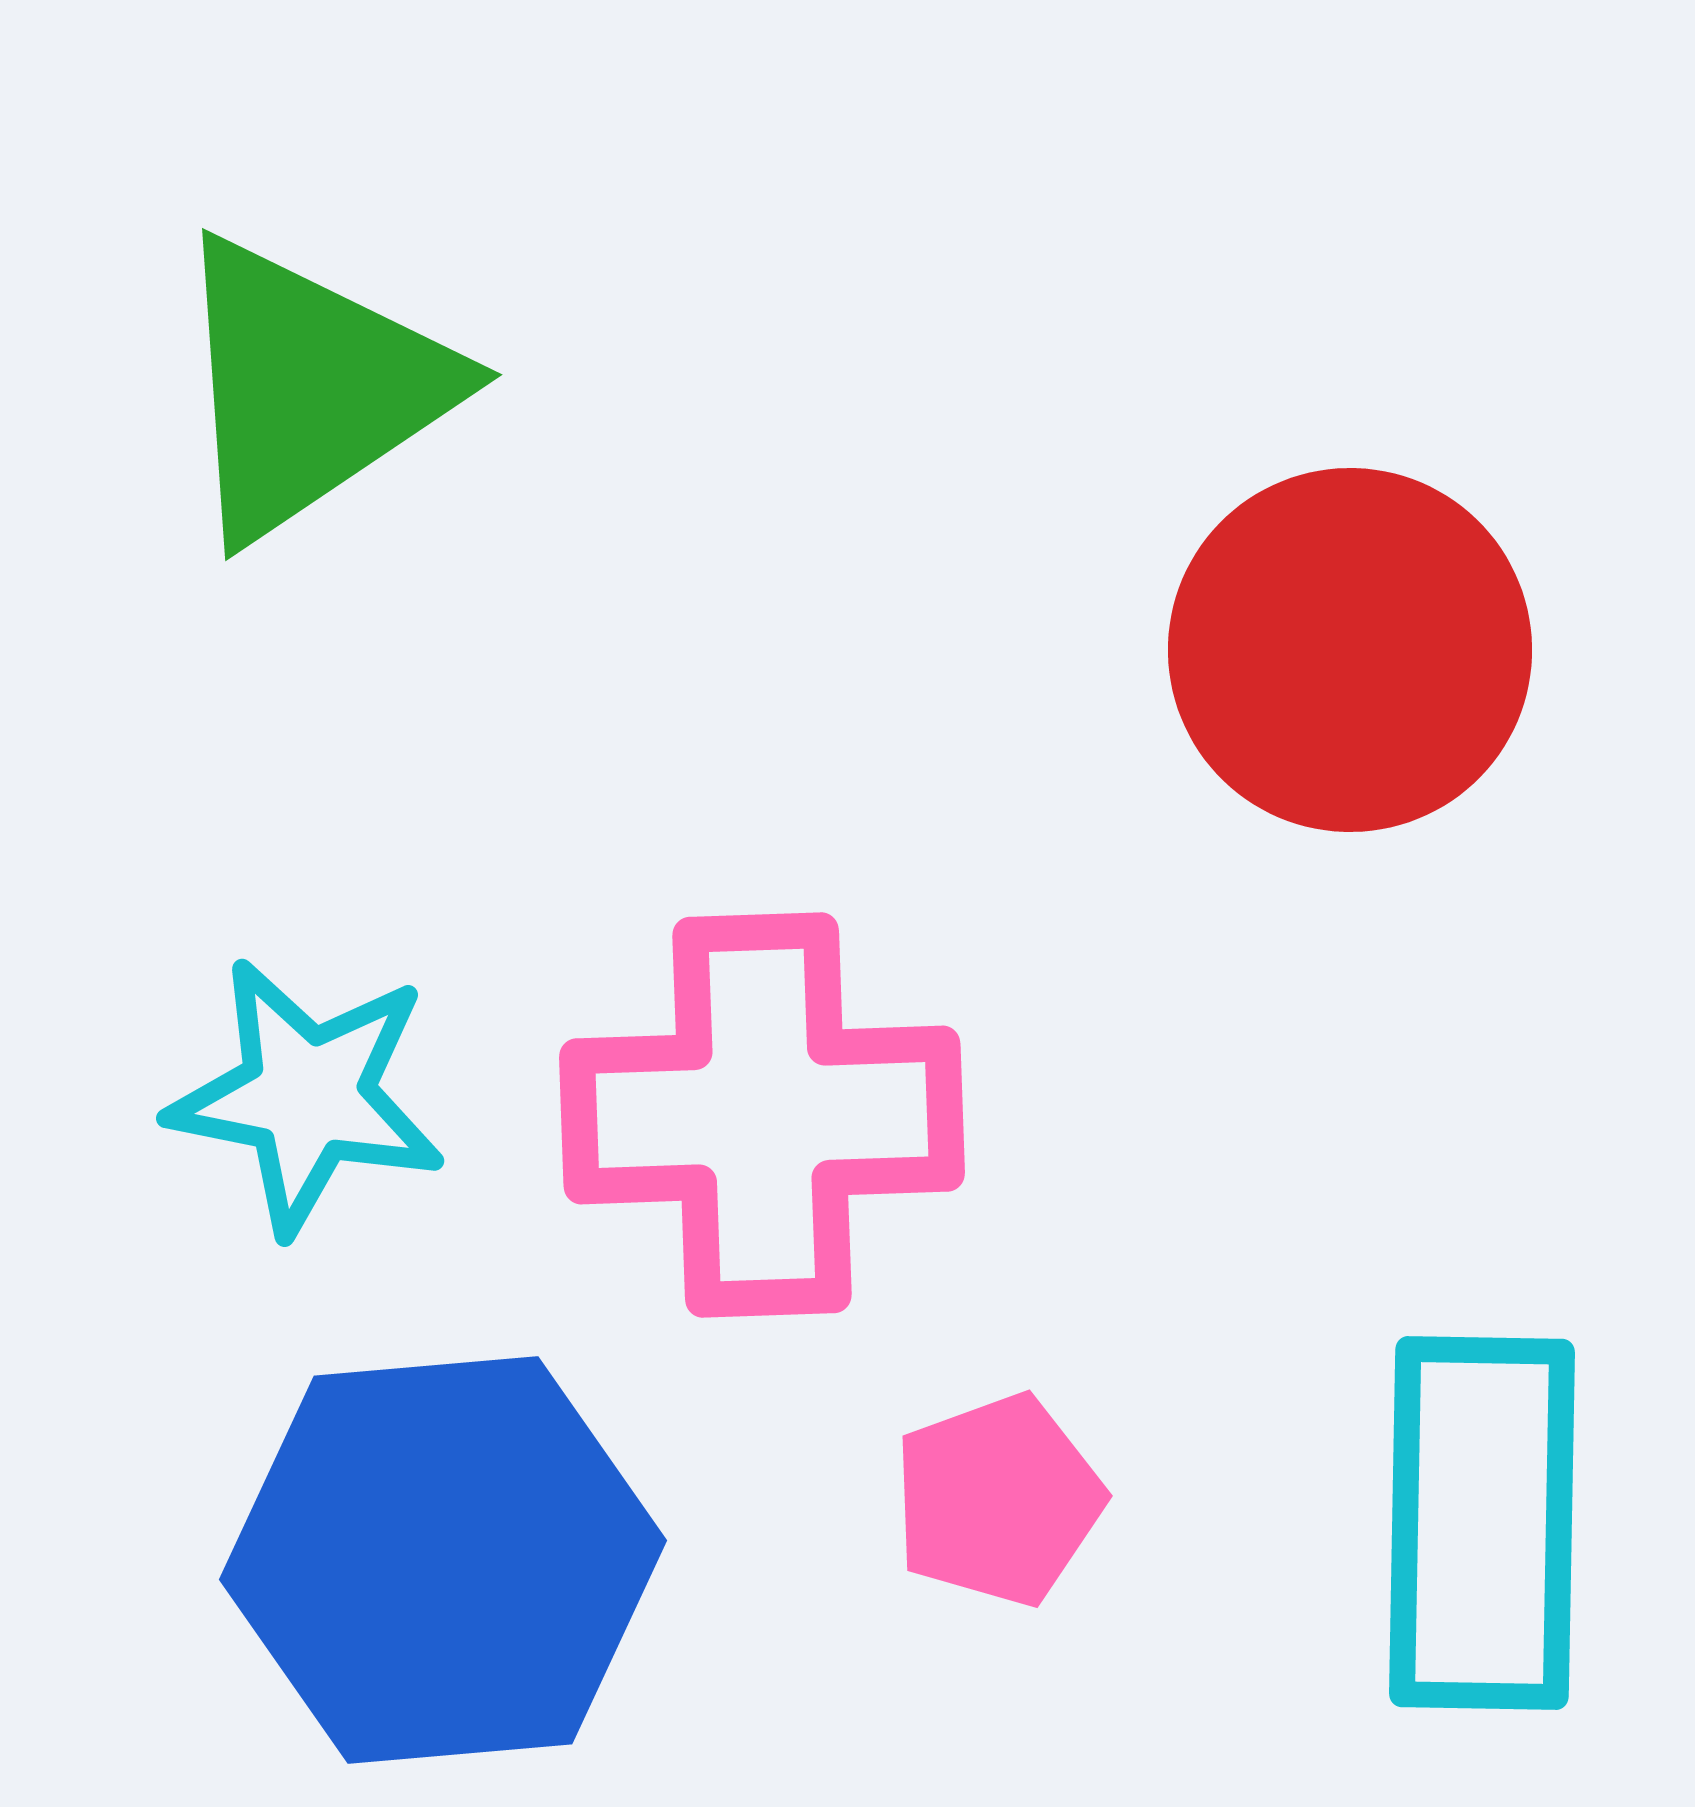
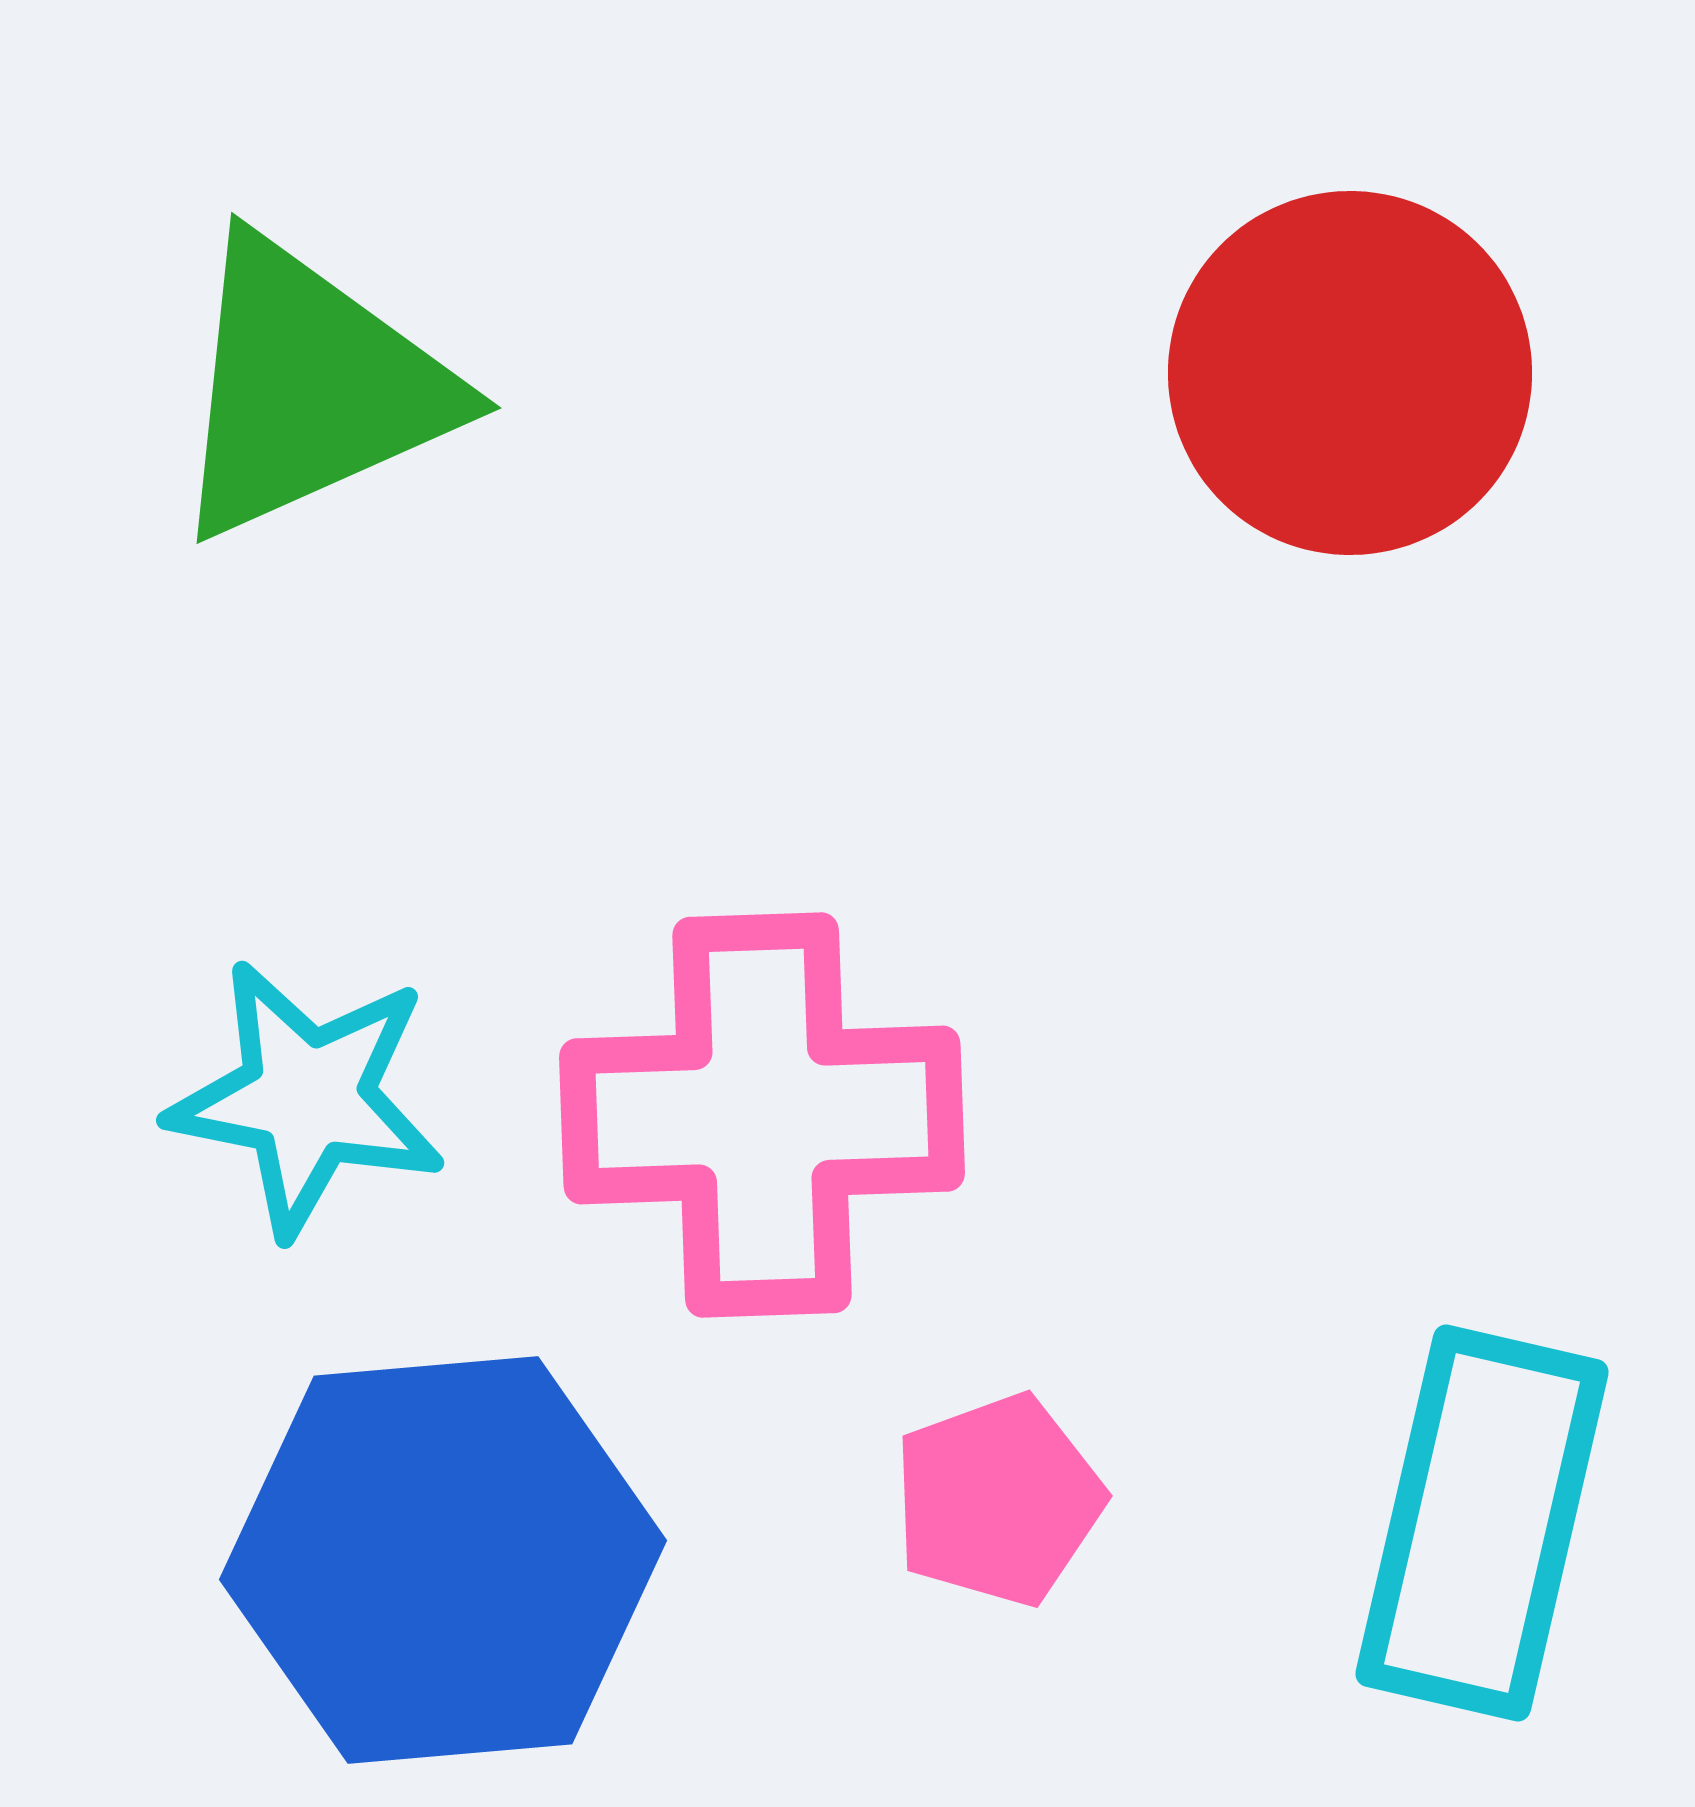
green triangle: rotated 10 degrees clockwise
red circle: moved 277 px up
cyan star: moved 2 px down
cyan rectangle: rotated 12 degrees clockwise
